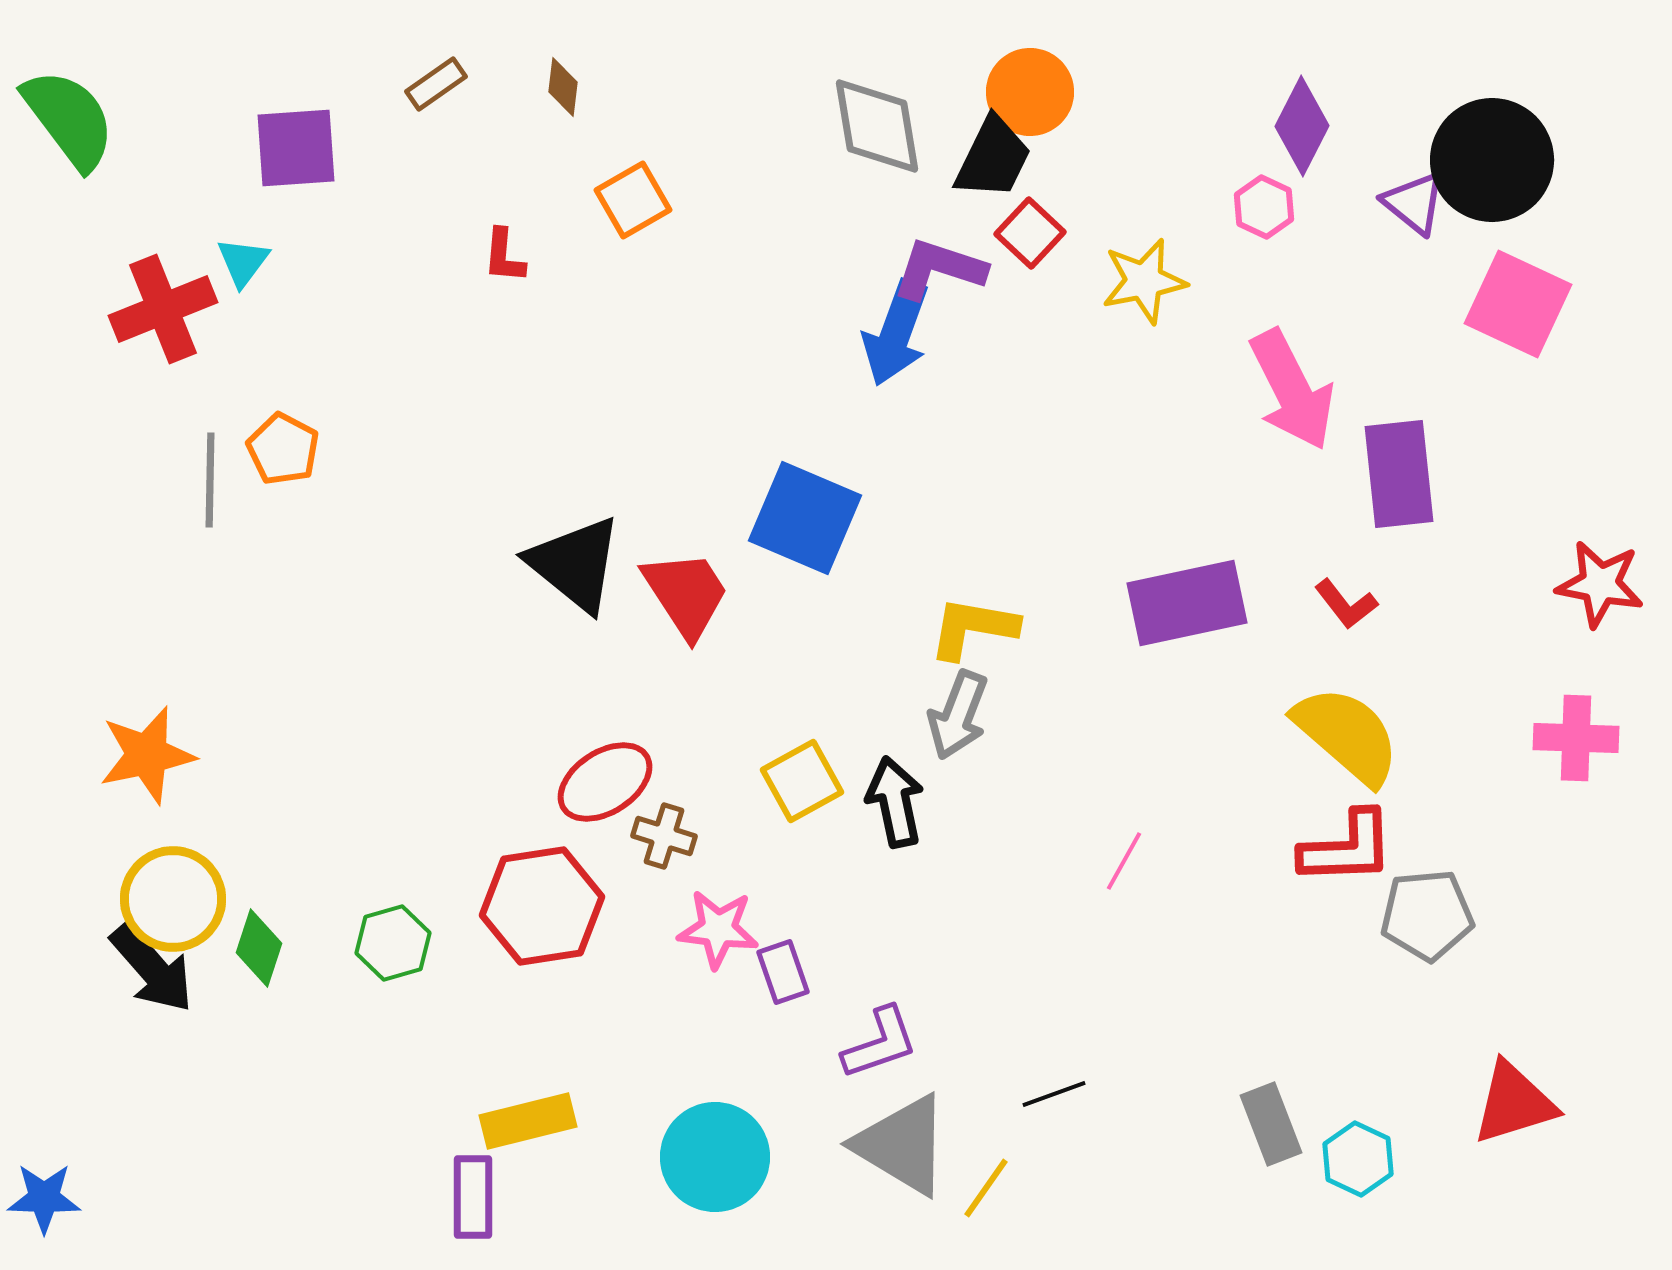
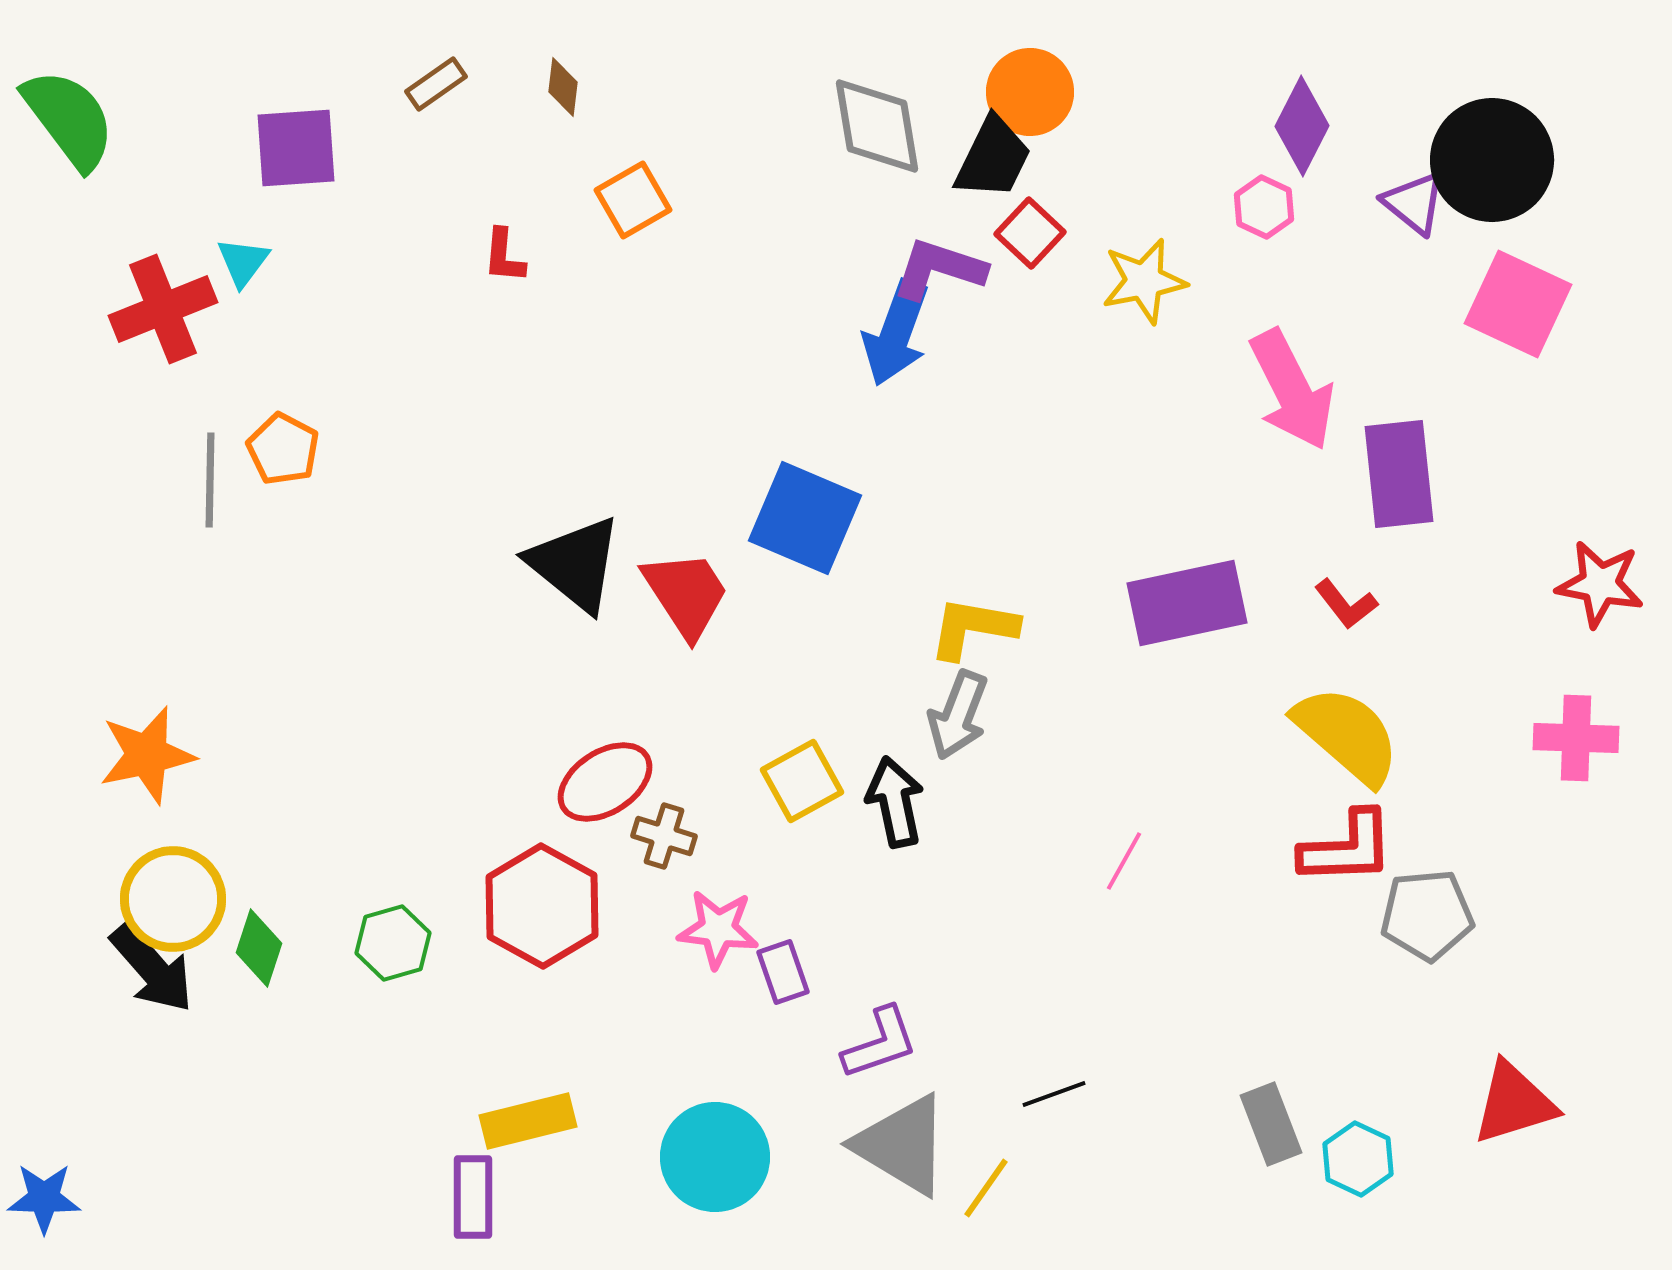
red hexagon at (542, 906): rotated 22 degrees counterclockwise
